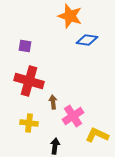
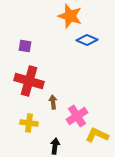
blue diamond: rotated 15 degrees clockwise
pink cross: moved 4 px right
